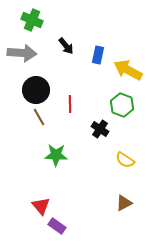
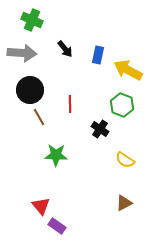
black arrow: moved 1 px left, 3 px down
black circle: moved 6 px left
